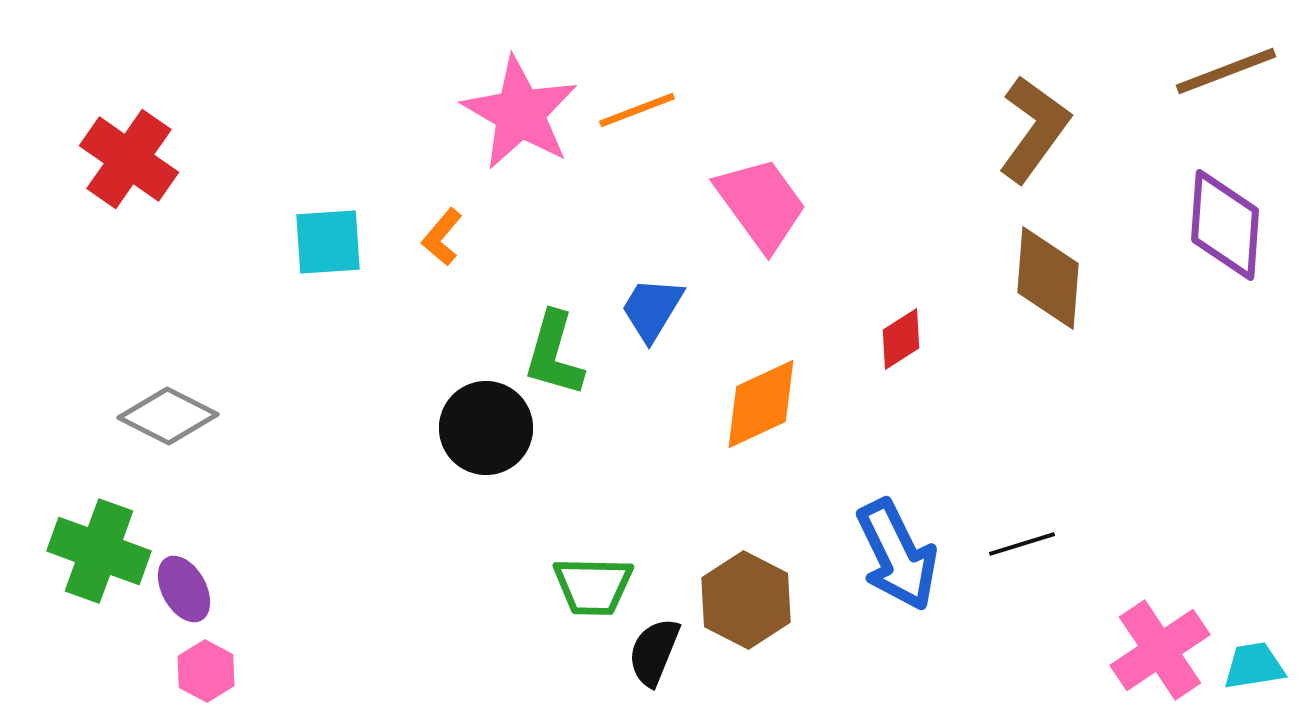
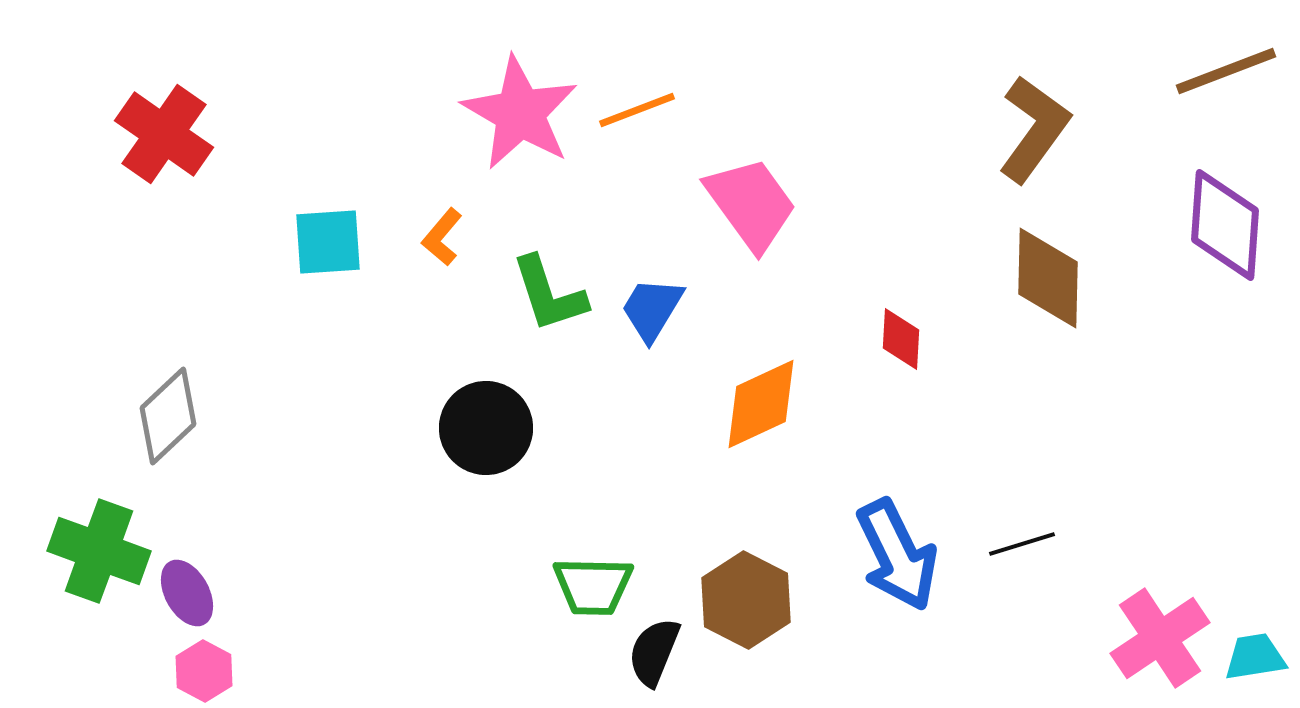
red cross: moved 35 px right, 25 px up
pink trapezoid: moved 10 px left
brown diamond: rotated 3 degrees counterclockwise
red diamond: rotated 54 degrees counterclockwise
green L-shape: moved 5 px left, 60 px up; rotated 34 degrees counterclockwise
gray diamond: rotated 70 degrees counterclockwise
purple ellipse: moved 3 px right, 4 px down
pink cross: moved 12 px up
cyan trapezoid: moved 1 px right, 9 px up
pink hexagon: moved 2 px left
